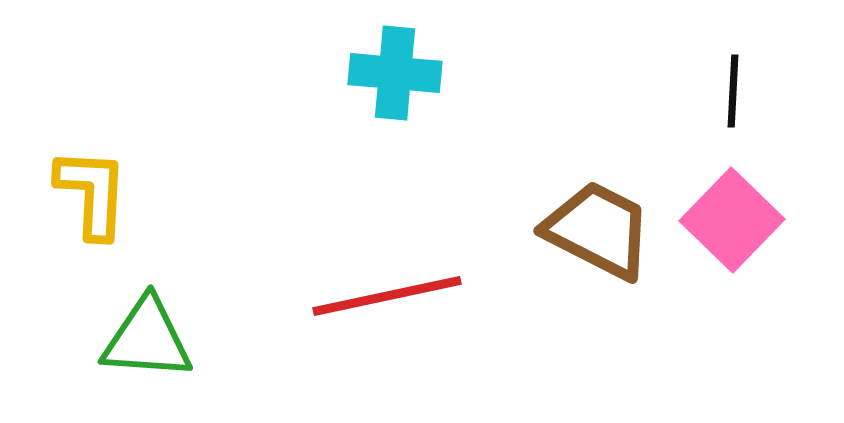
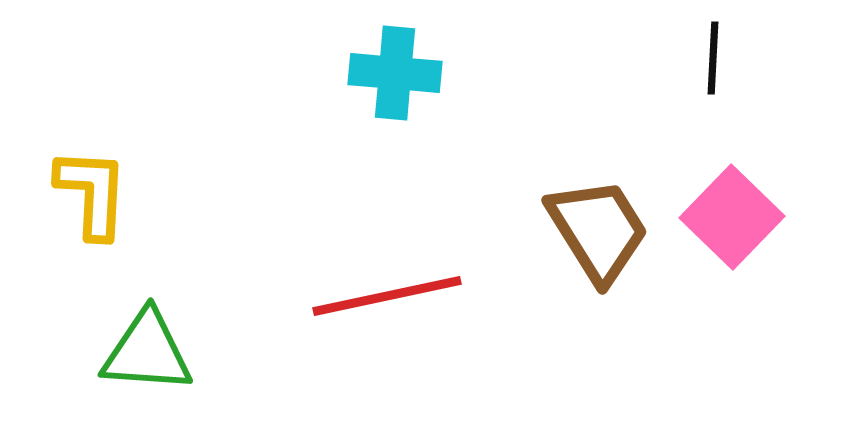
black line: moved 20 px left, 33 px up
pink square: moved 3 px up
brown trapezoid: rotated 31 degrees clockwise
green triangle: moved 13 px down
